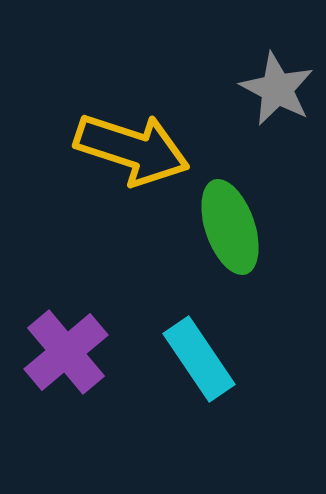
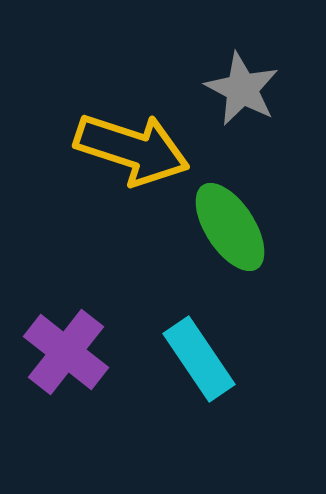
gray star: moved 35 px left
green ellipse: rotated 14 degrees counterclockwise
purple cross: rotated 12 degrees counterclockwise
